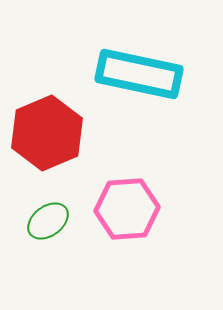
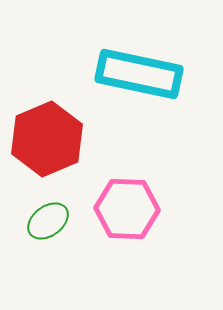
red hexagon: moved 6 px down
pink hexagon: rotated 6 degrees clockwise
